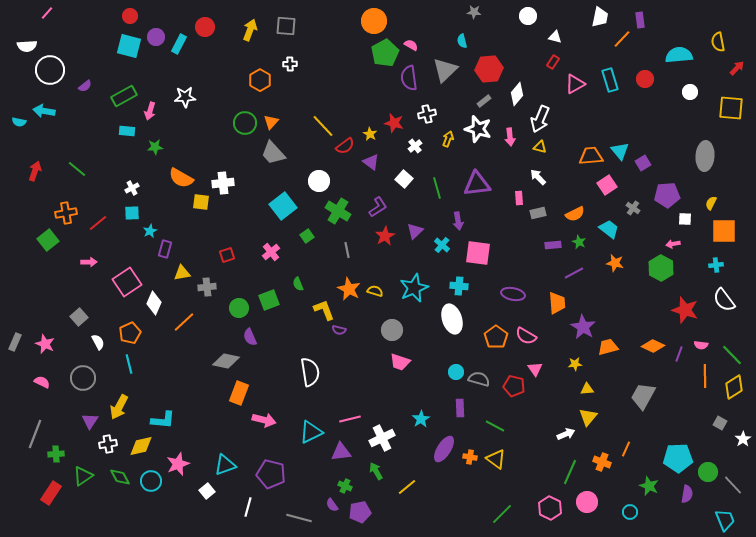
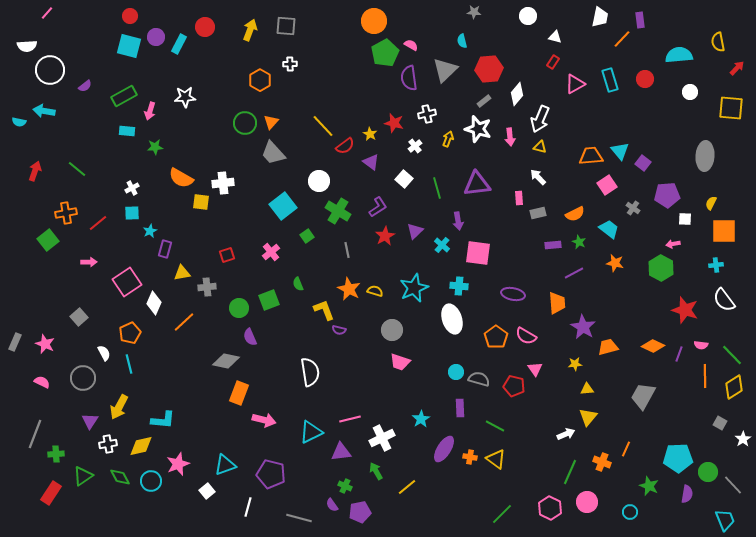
purple square at (643, 163): rotated 21 degrees counterclockwise
white semicircle at (98, 342): moved 6 px right, 11 px down
